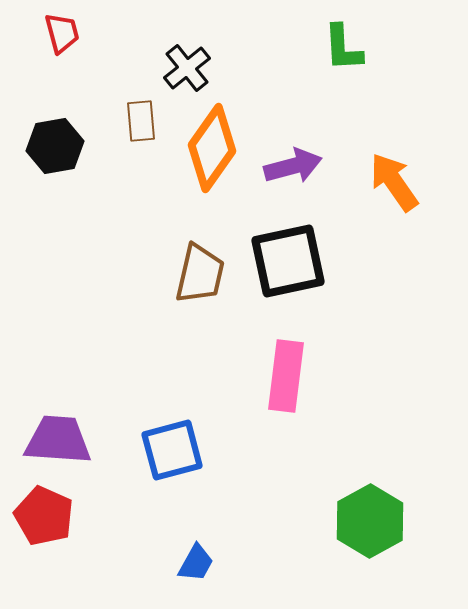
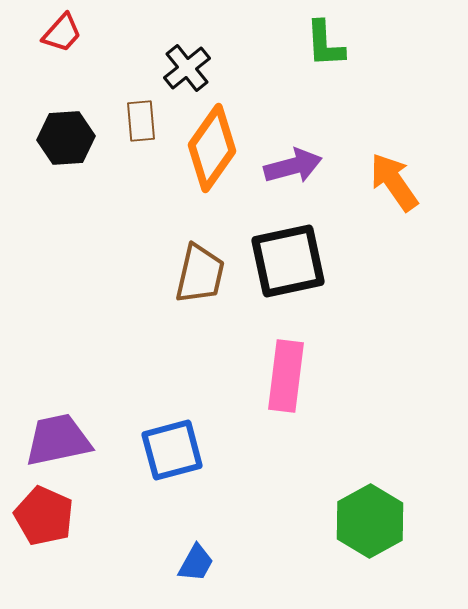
red trapezoid: rotated 57 degrees clockwise
green L-shape: moved 18 px left, 4 px up
black hexagon: moved 11 px right, 8 px up; rotated 6 degrees clockwise
purple trapezoid: rotated 16 degrees counterclockwise
